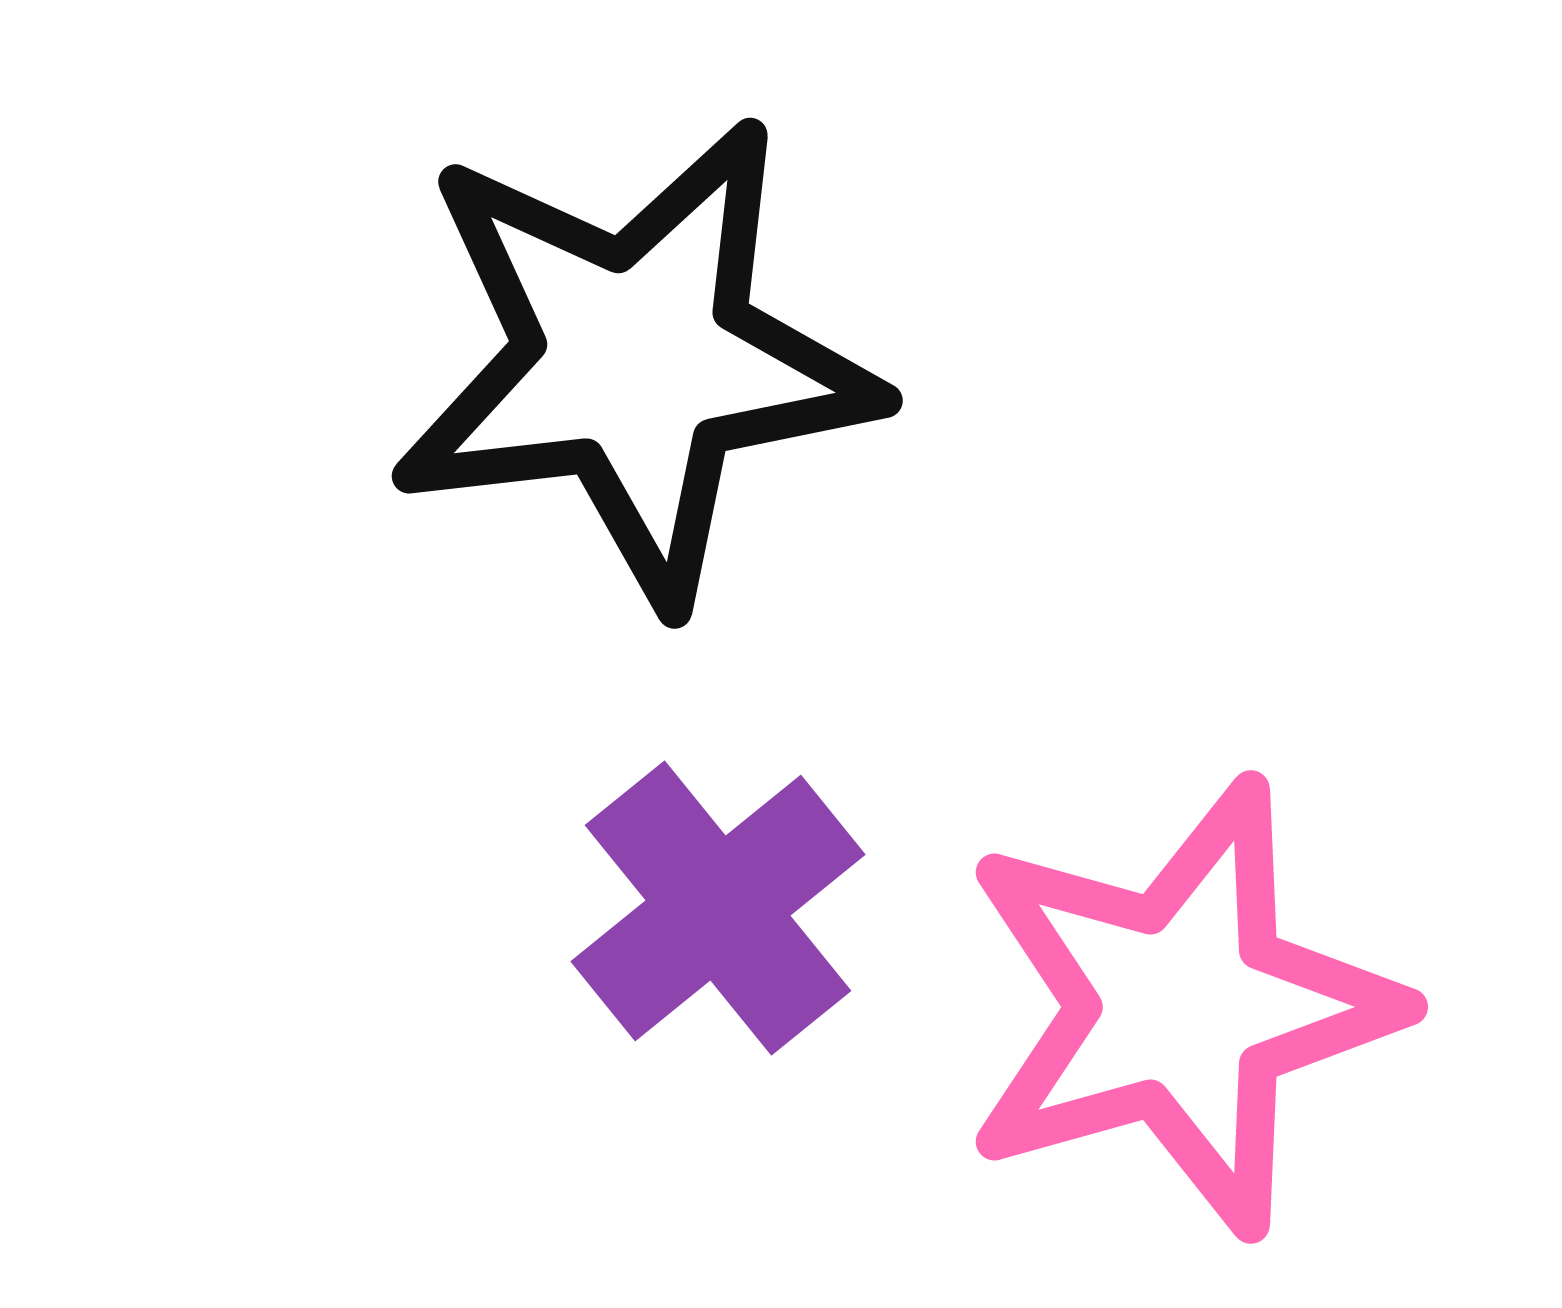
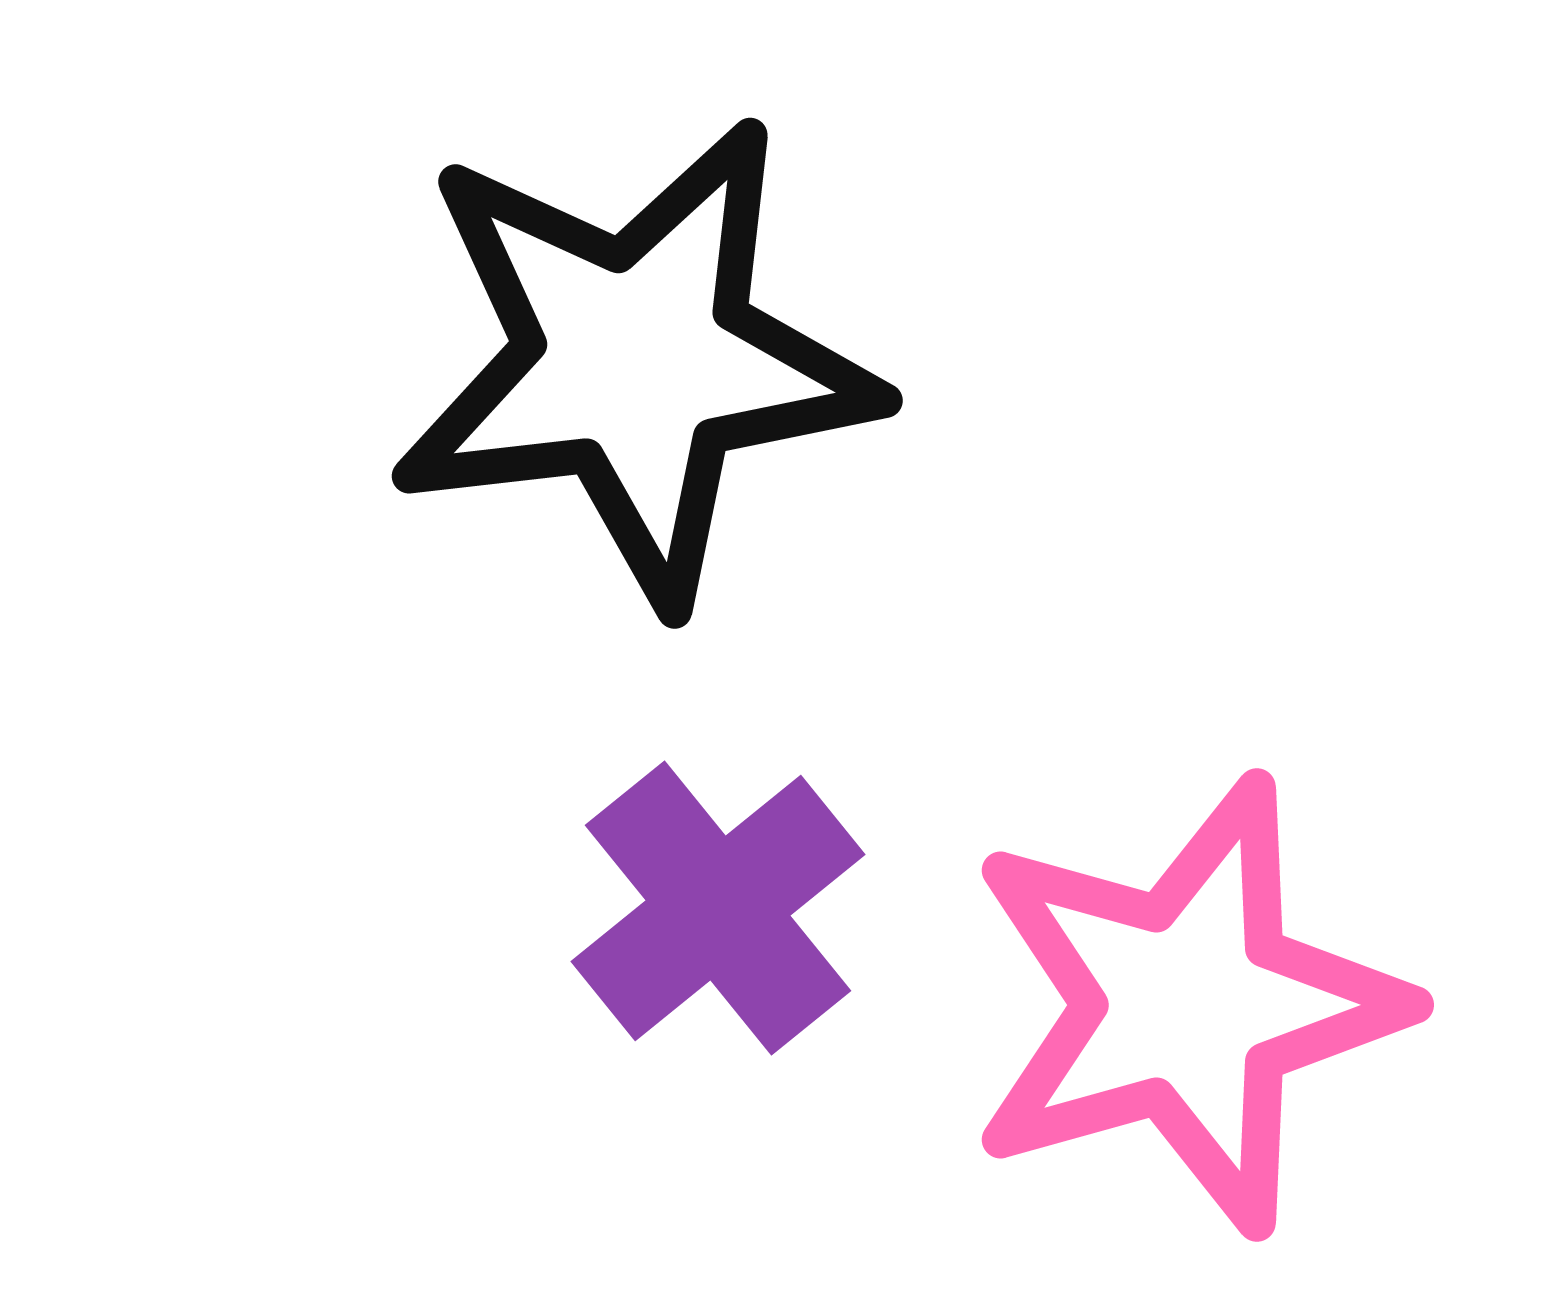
pink star: moved 6 px right, 2 px up
